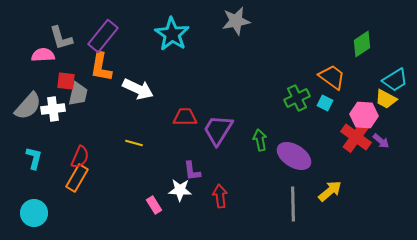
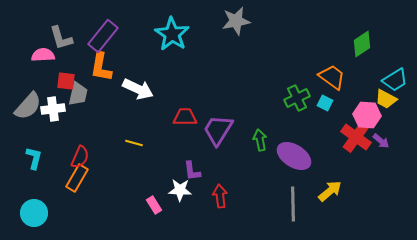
pink hexagon: moved 3 px right
